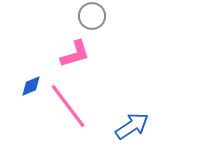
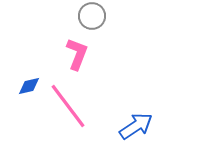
pink L-shape: moved 2 px right; rotated 52 degrees counterclockwise
blue diamond: moved 2 px left; rotated 10 degrees clockwise
blue arrow: moved 4 px right
